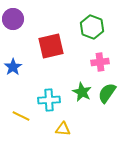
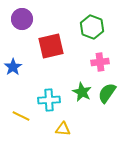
purple circle: moved 9 px right
